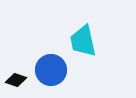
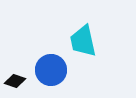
black diamond: moved 1 px left, 1 px down
